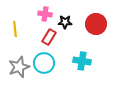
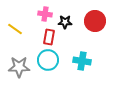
red circle: moved 1 px left, 3 px up
yellow line: rotated 49 degrees counterclockwise
red rectangle: rotated 21 degrees counterclockwise
cyan circle: moved 4 px right, 3 px up
gray star: rotated 20 degrees clockwise
